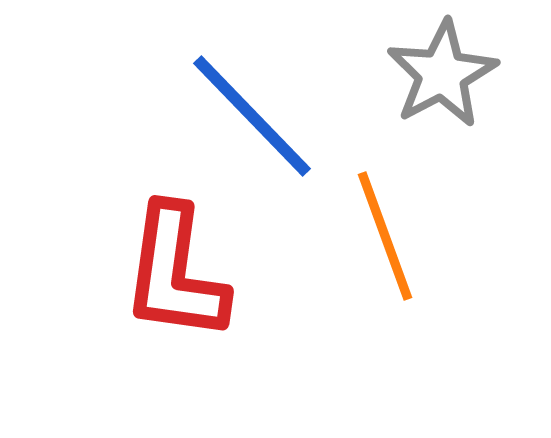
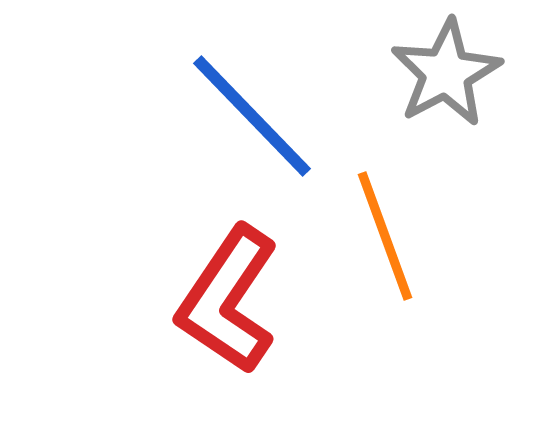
gray star: moved 4 px right, 1 px up
red L-shape: moved 53 px right, 27 px down; rotated 26 degrees clockwise
